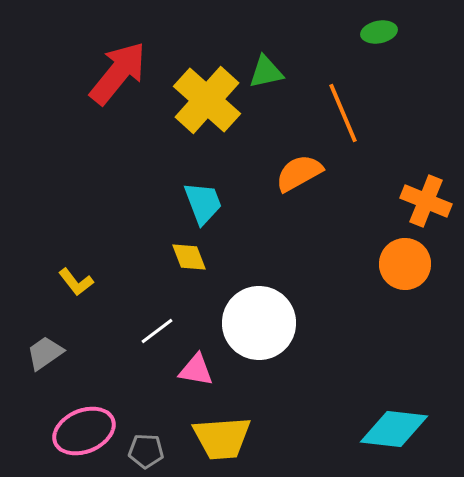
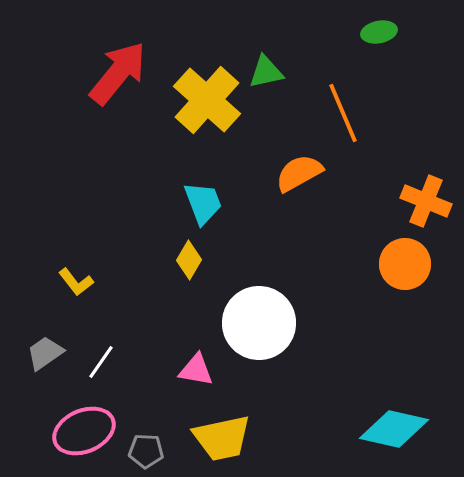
yellow diamond: moved 3 px down; rotated 51 degrees clockwise
white line: moved 56 px left, 31 px down; rotated 18 degrees counterclockwise
cyan diamond: rotated 6 degrees clockwise
yellow trapezoid: rotated 8 degrees counterclockwise
